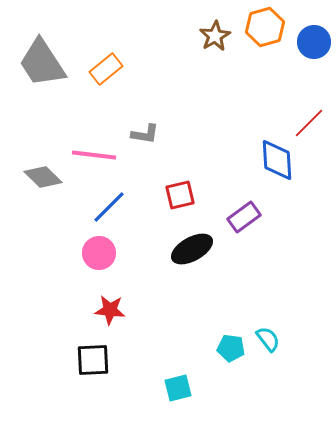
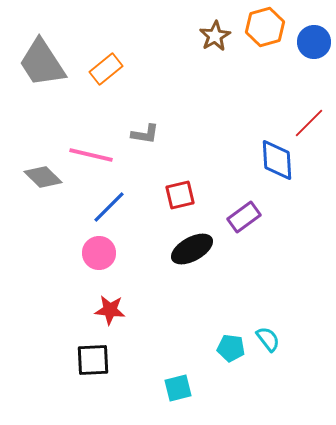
pink line: moved 3 px left; rotated 6 degrees clockwise
